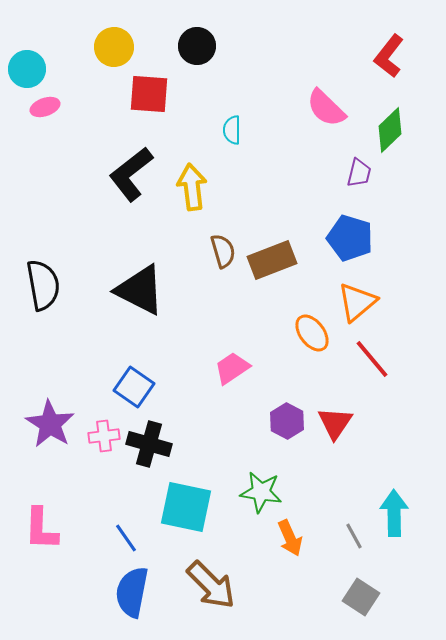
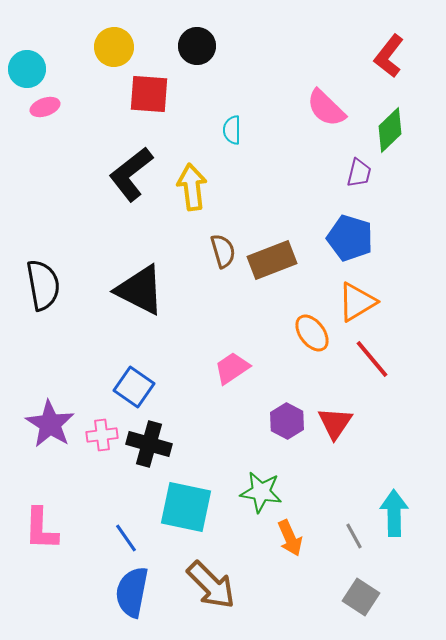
orange triangle: rotated 9 degrees clockwise
pink cross: moved 2 px left, 1 px up
